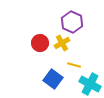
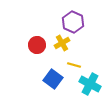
purple hexagon: moved 1 px right
red circle: moved 3 px left, 2 px down
